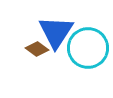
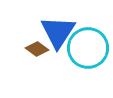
blue triangle: moved 2 px right
